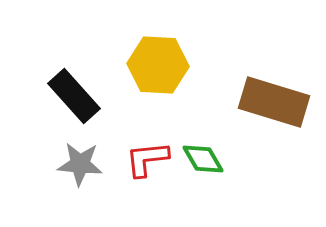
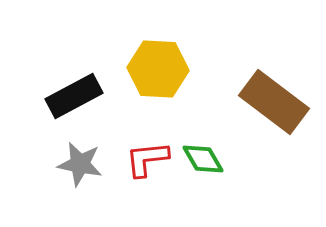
yellow hexagon: moved 4 px down
black rectangle: rotated 76 degrees counterclockwise
brown rectangle: rotated 20 degrees clockwise
gray star: rotated 6 degrees clockwise
